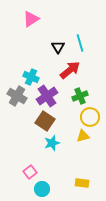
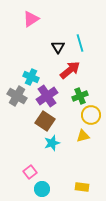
yellow circle: moved 1 px right, 2 px up
yellow rectangle: moved 4 px down
